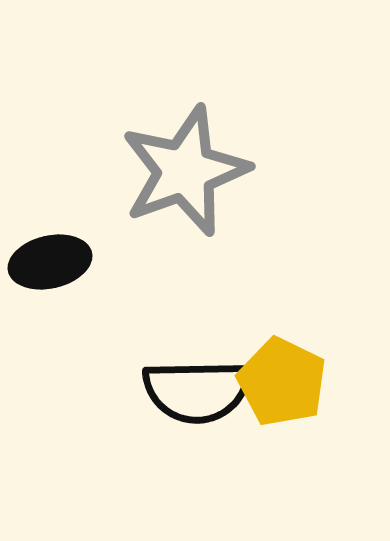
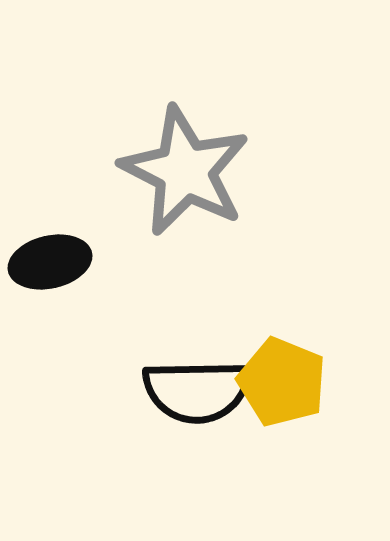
gray star: rotated 25 degrees counterclockwise
yellow pentagon: rotated 4 degrees counterclockwise
